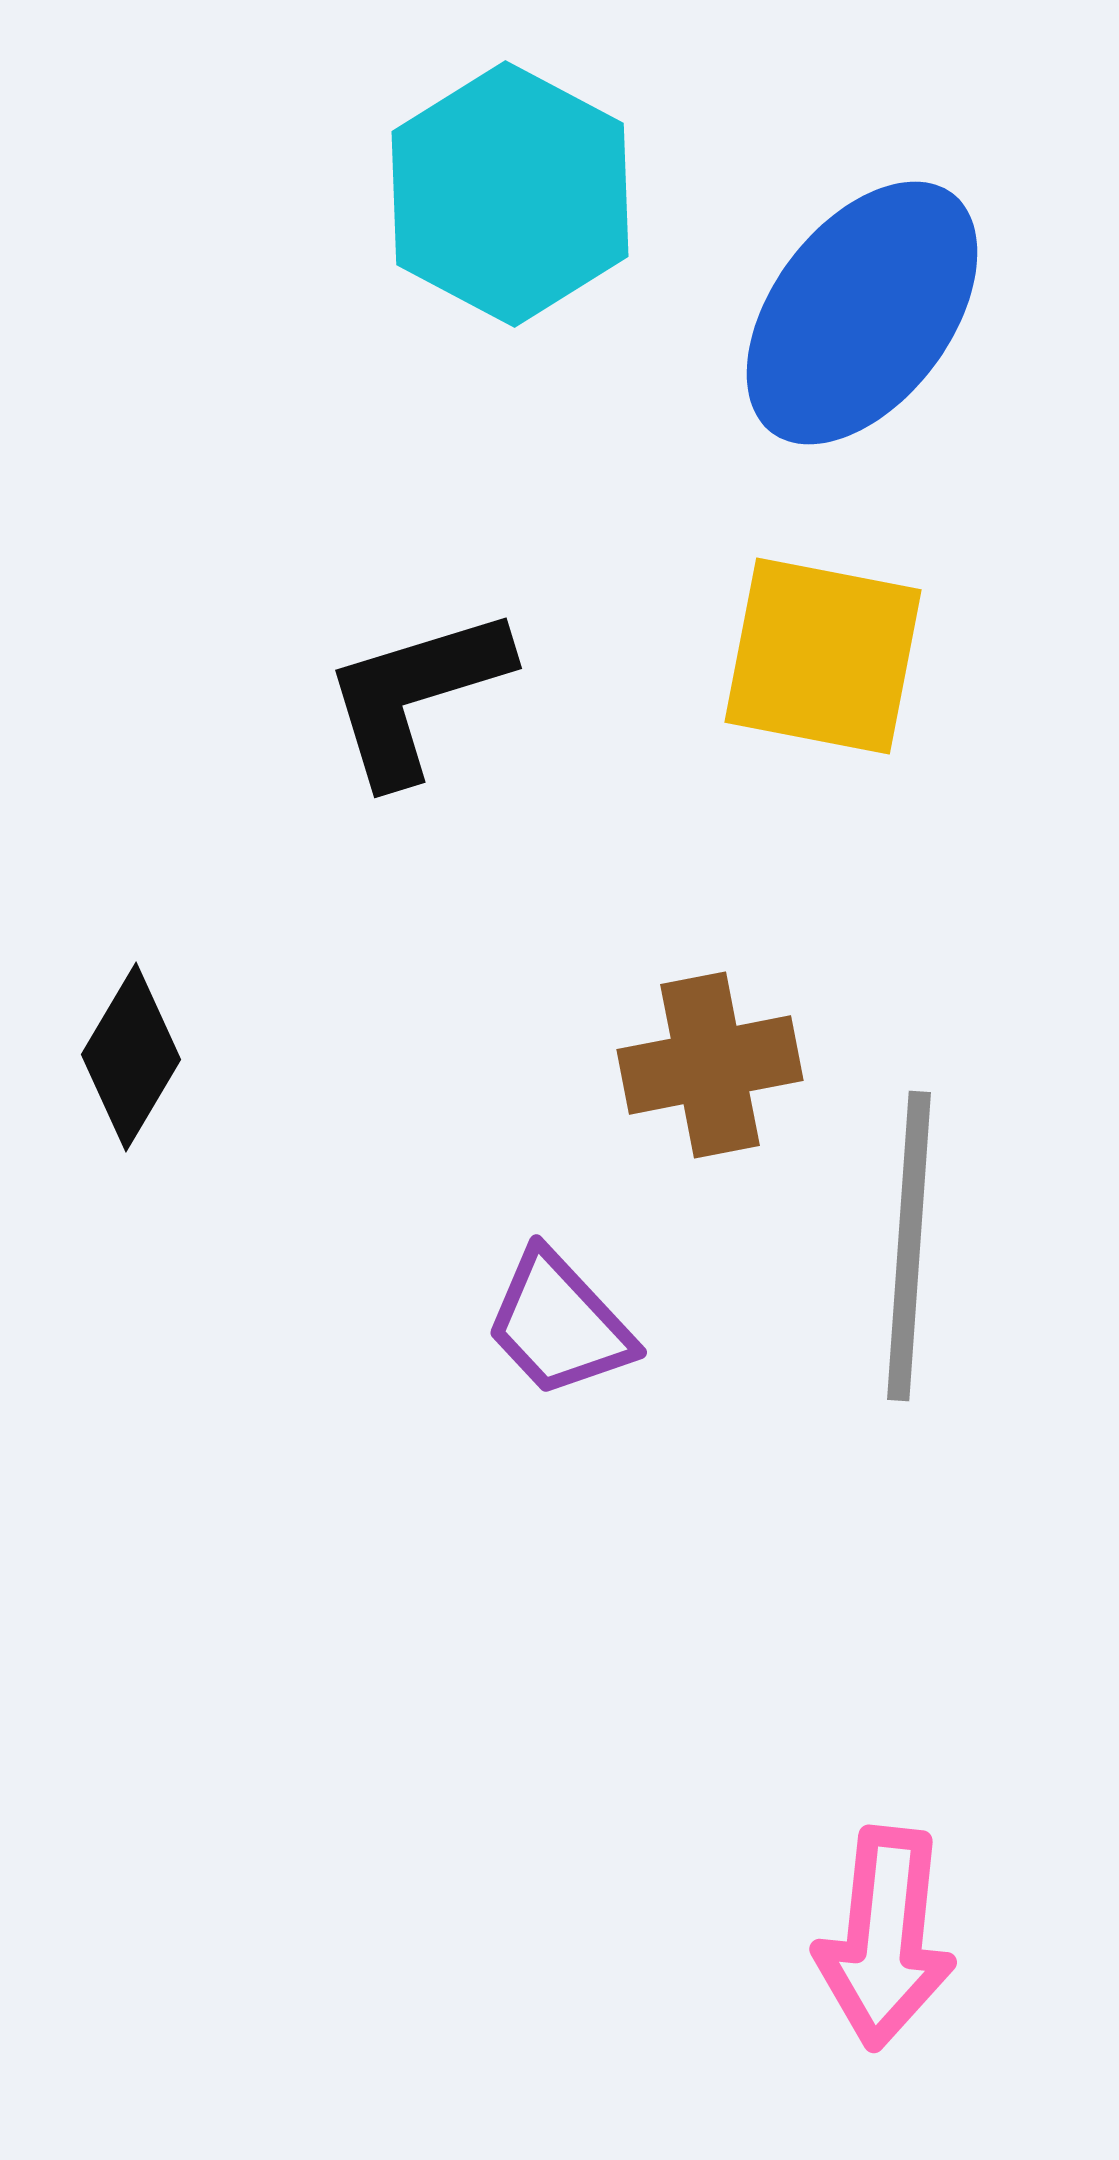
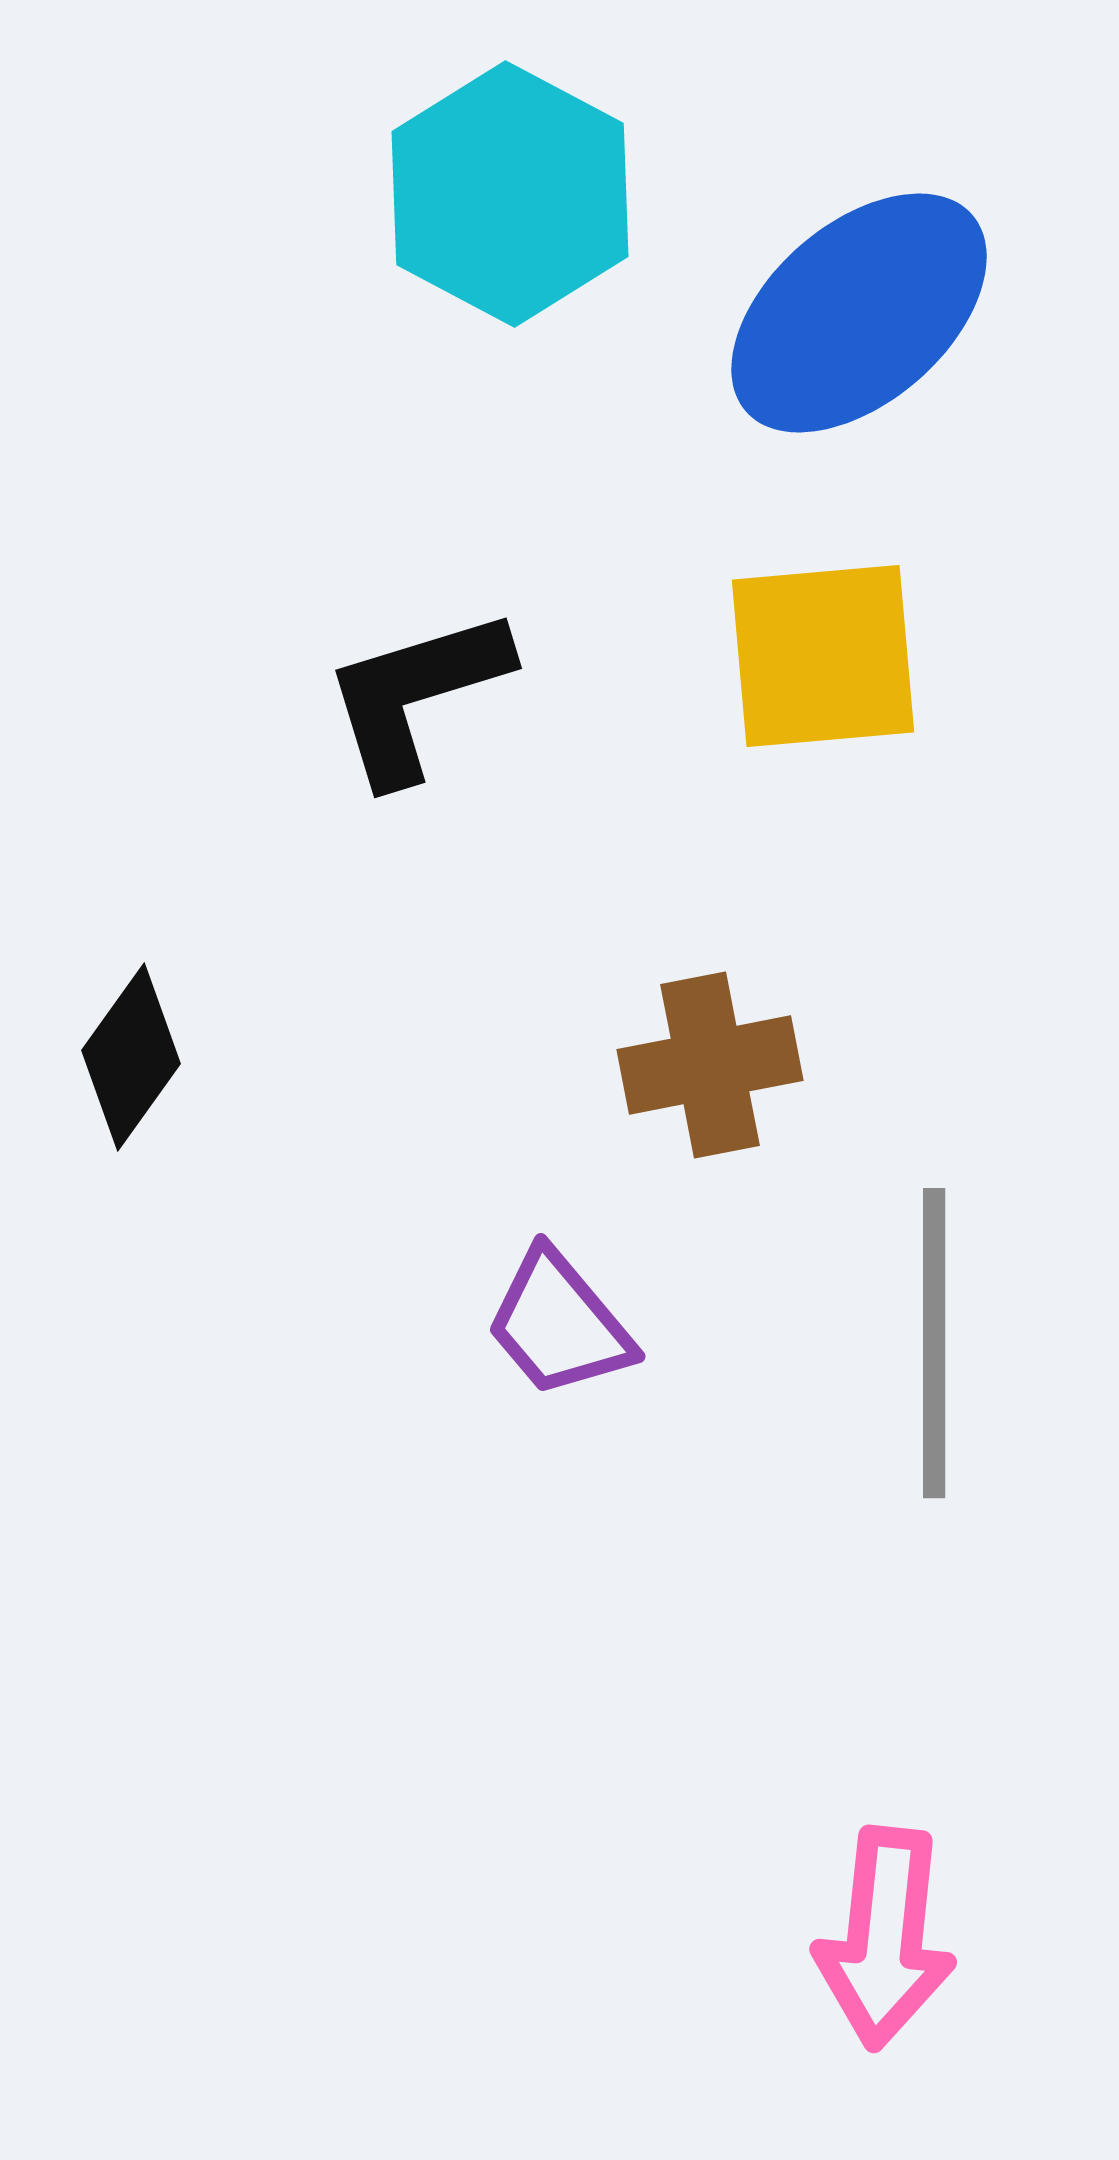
blue ellipse: moved 3 px left; rotated 12 degrees clockwise
yellow square: rotated 16 degrees counterclockwise
black diamond: rotated 5 degrees clockwise
gray line: moved 25 px right, 97 px down; rotated 4 degrees counterclockwise
purple trapezoid: rotated 3 degrees clockwise
